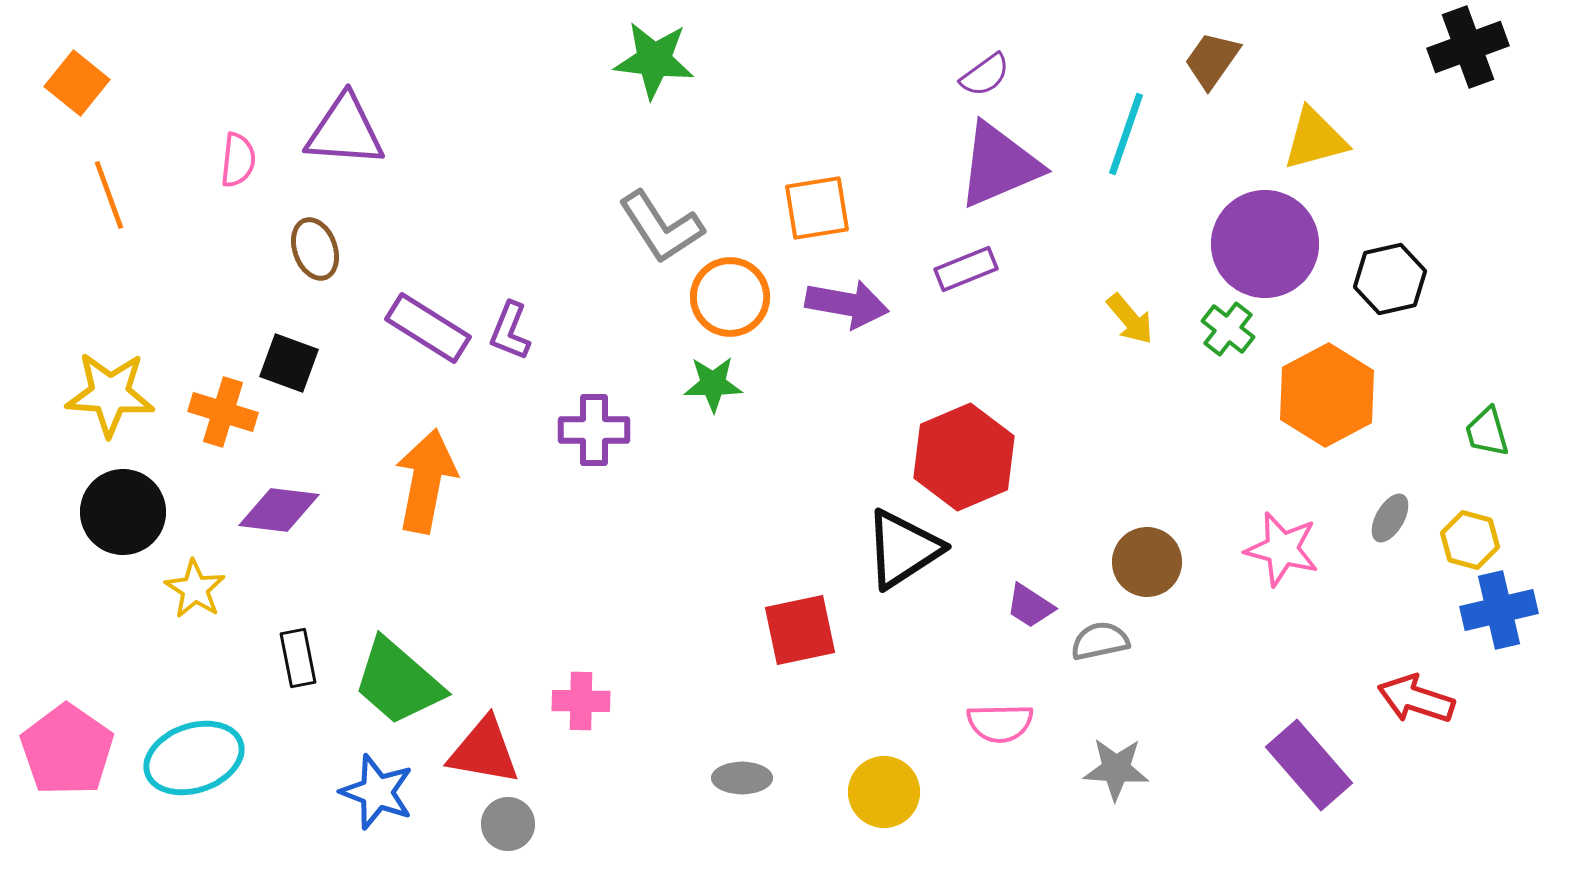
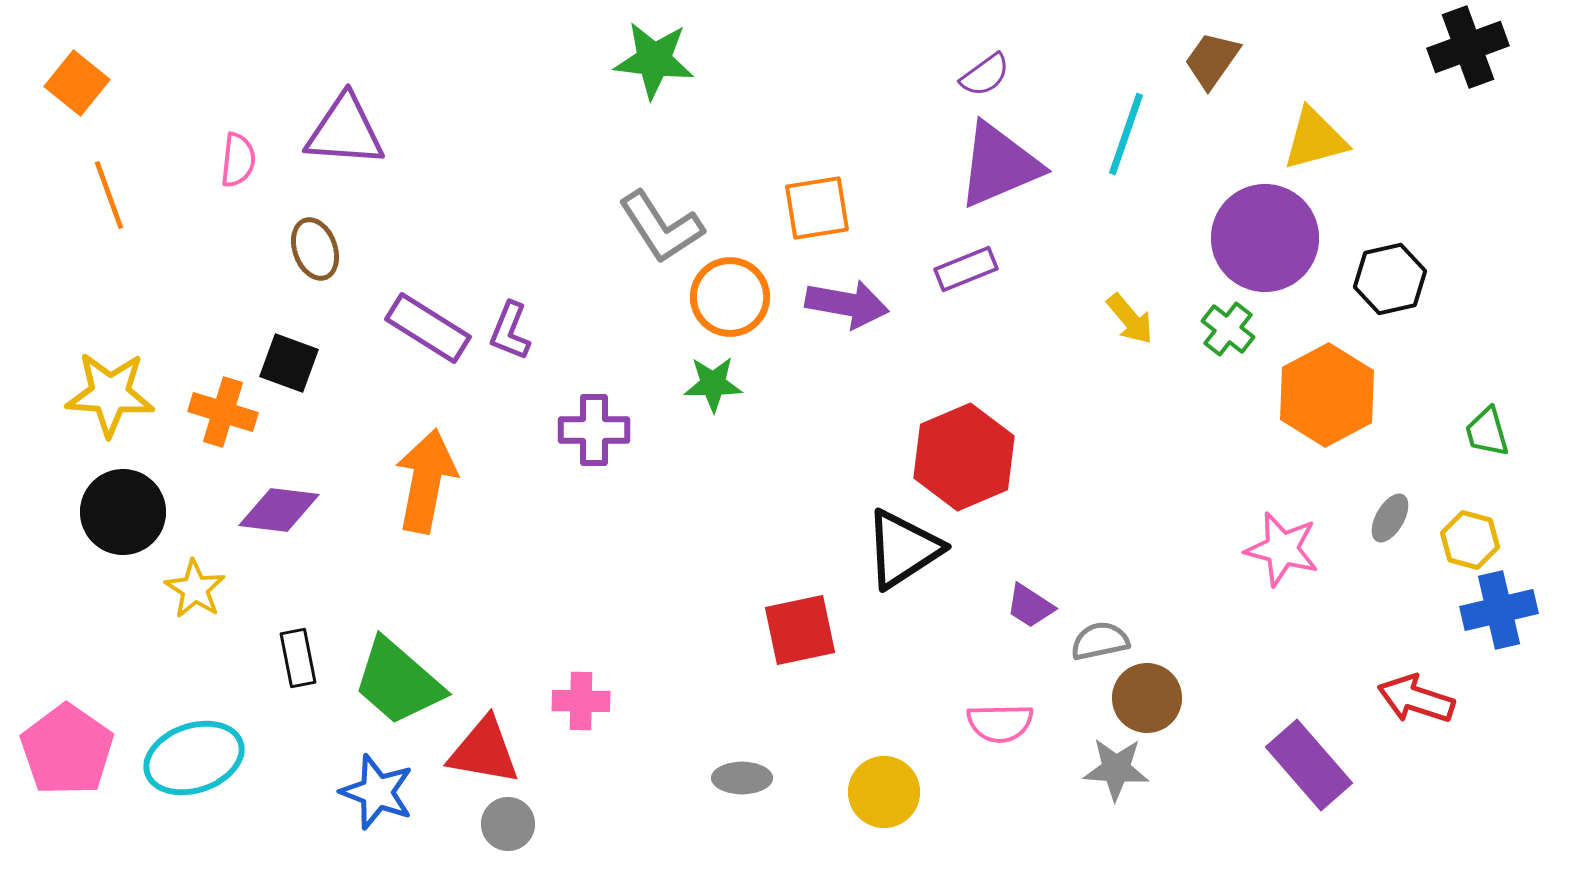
purple circle at (1265, 244): moved 6 px up
brown circle at (1147, 562): moved 136 px down
